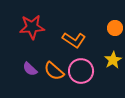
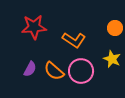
red star: moved 2 px right
yellow star: moved 1 px left, 1 px up; rotated 18 degrees counterclockwise
purple semicircle: rotated 105 degrees counterclockwise
